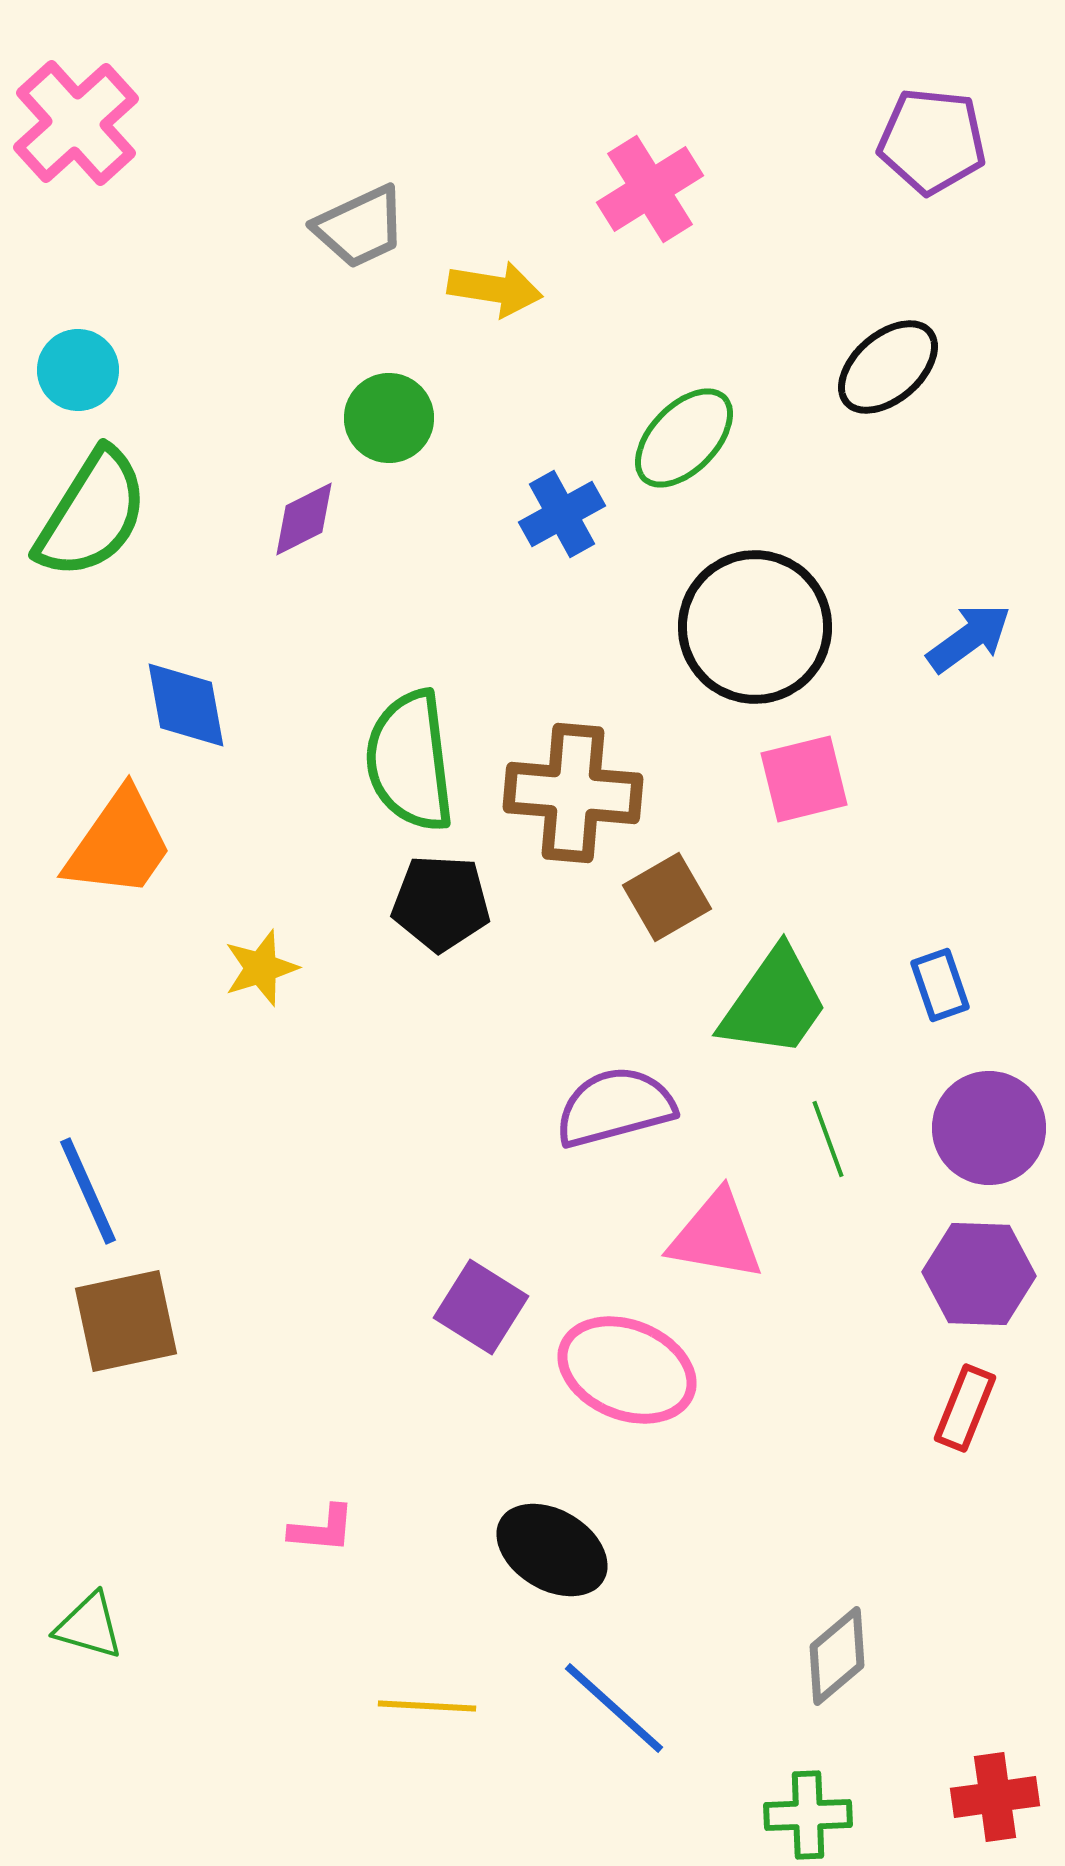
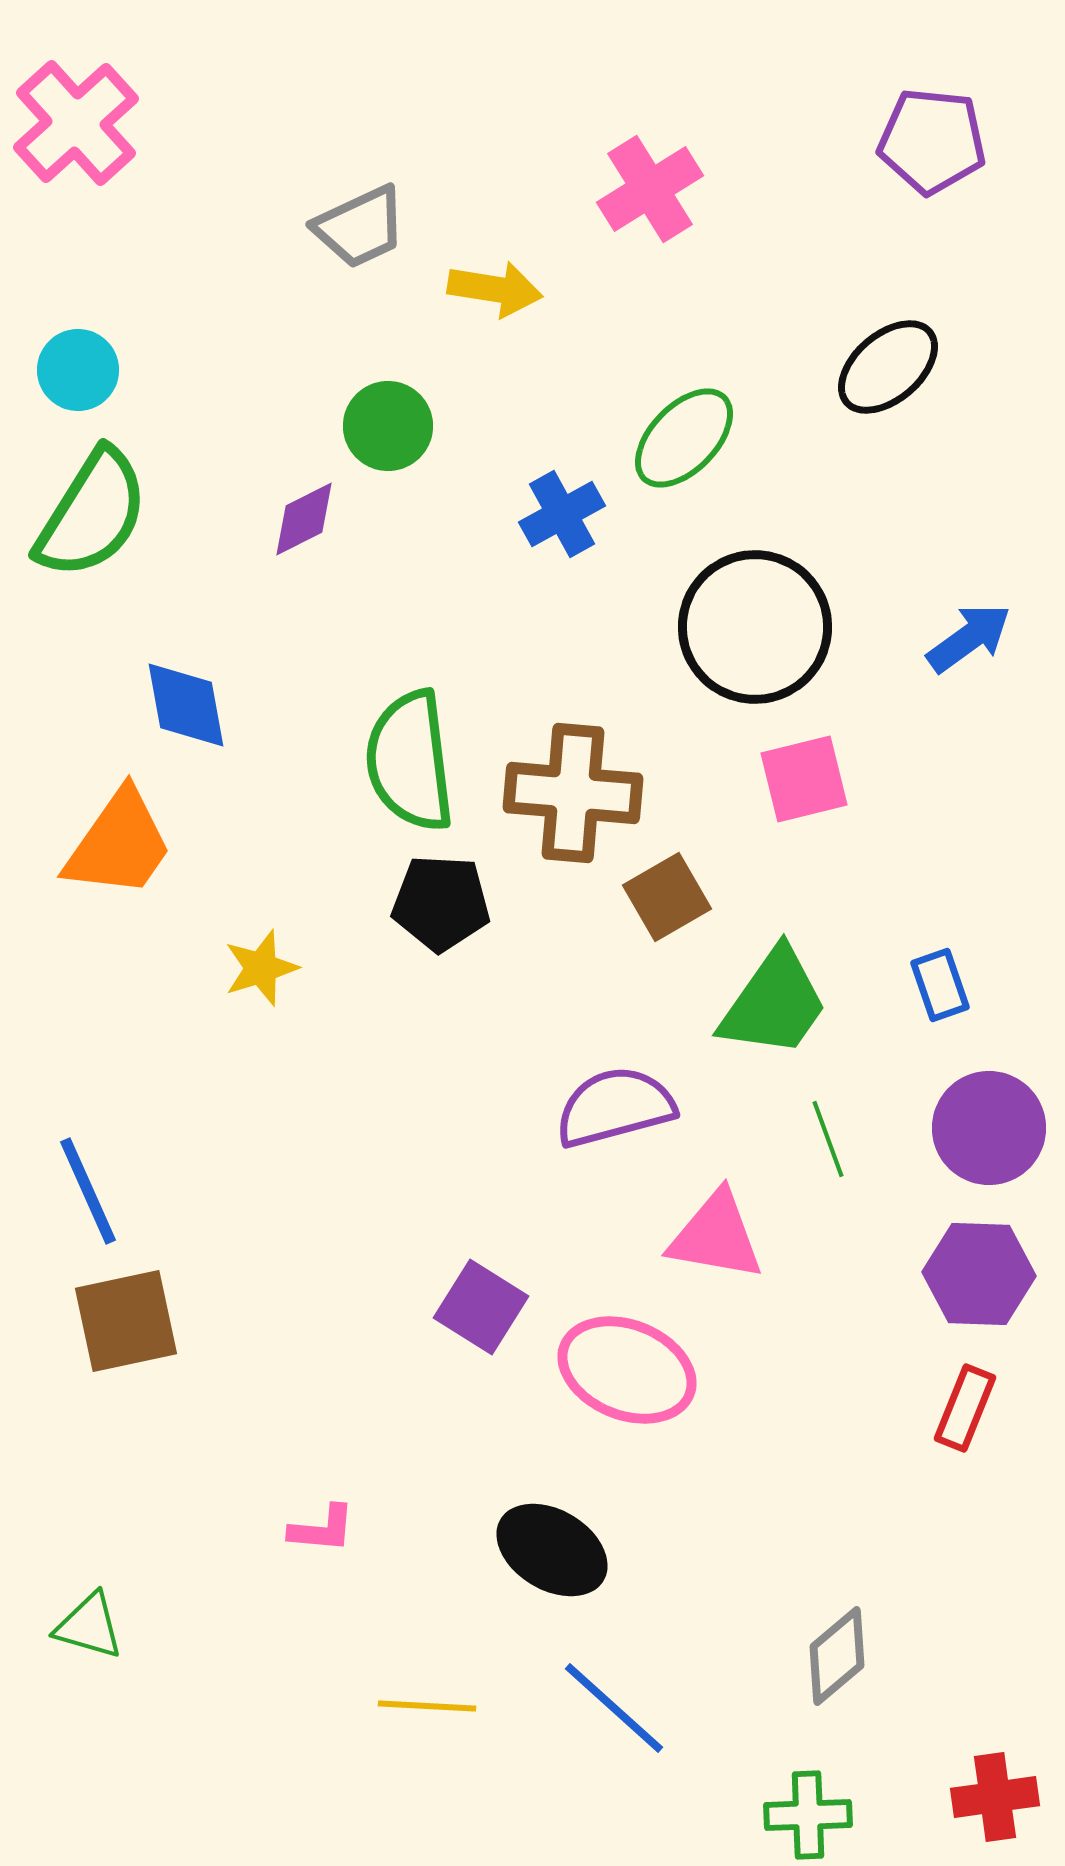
green circle at (389, 418): moved 1 px left, 8 px down
